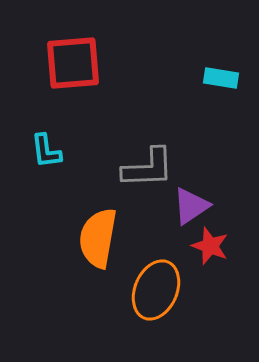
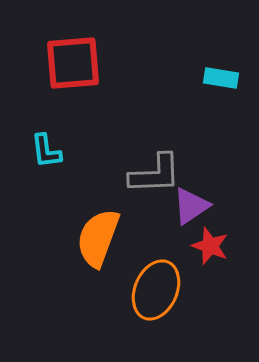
gray L-shape: moved 7 px right, 6 px down
orange semicircle: rotated 10 degrees clockwise
